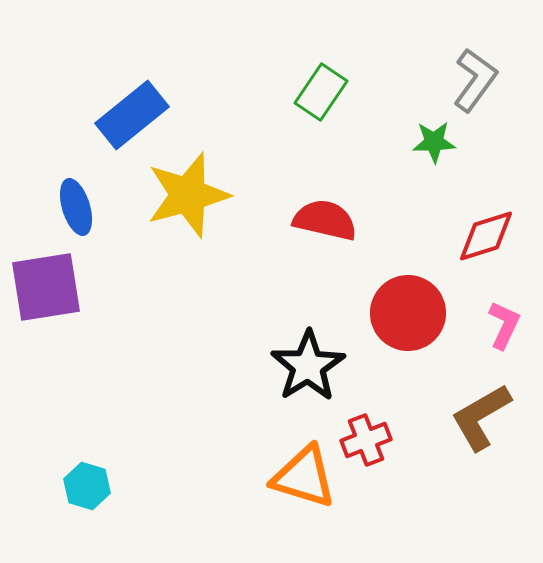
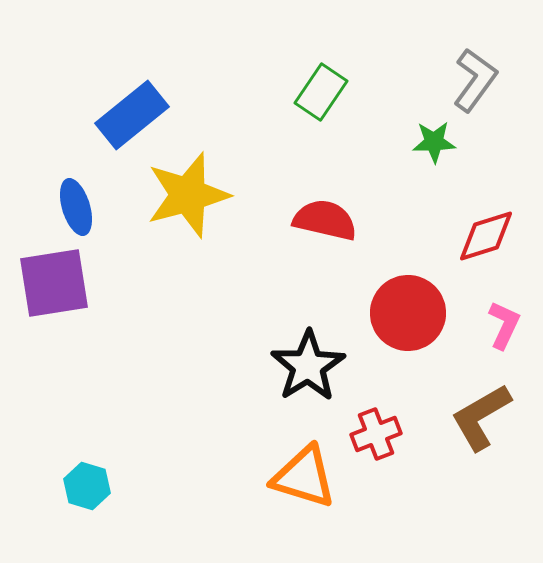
purple square: moved 8 px right, 4 px up
red cross: moved 10 px right, 6 px up
